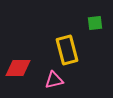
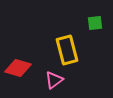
red diamond: rotated 16 degrees clockwise
pink triangle: rotated 24 degrees counterclockwise
